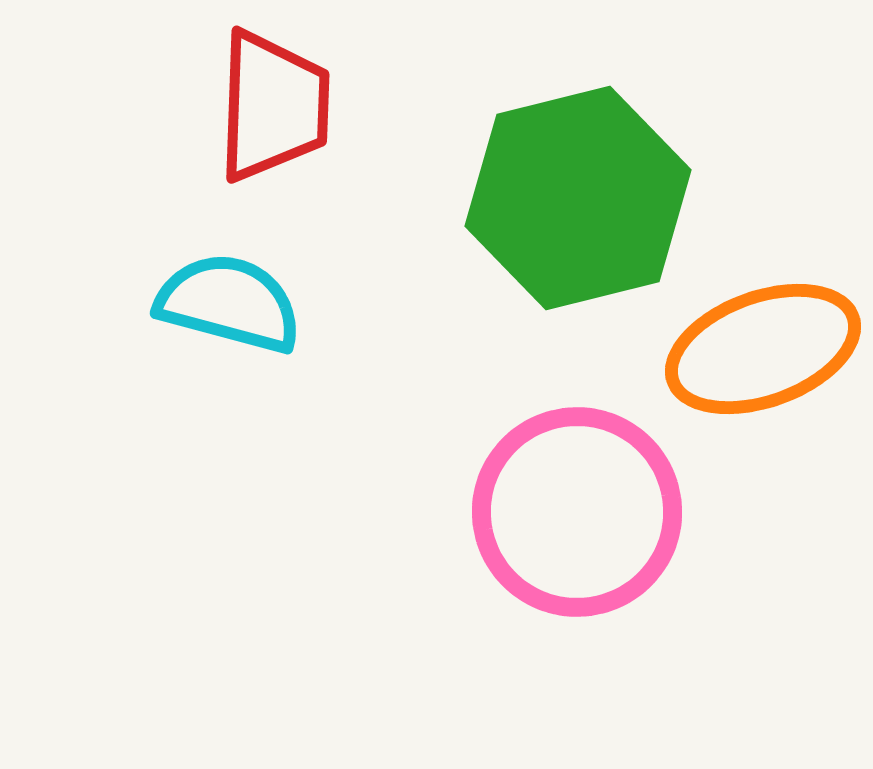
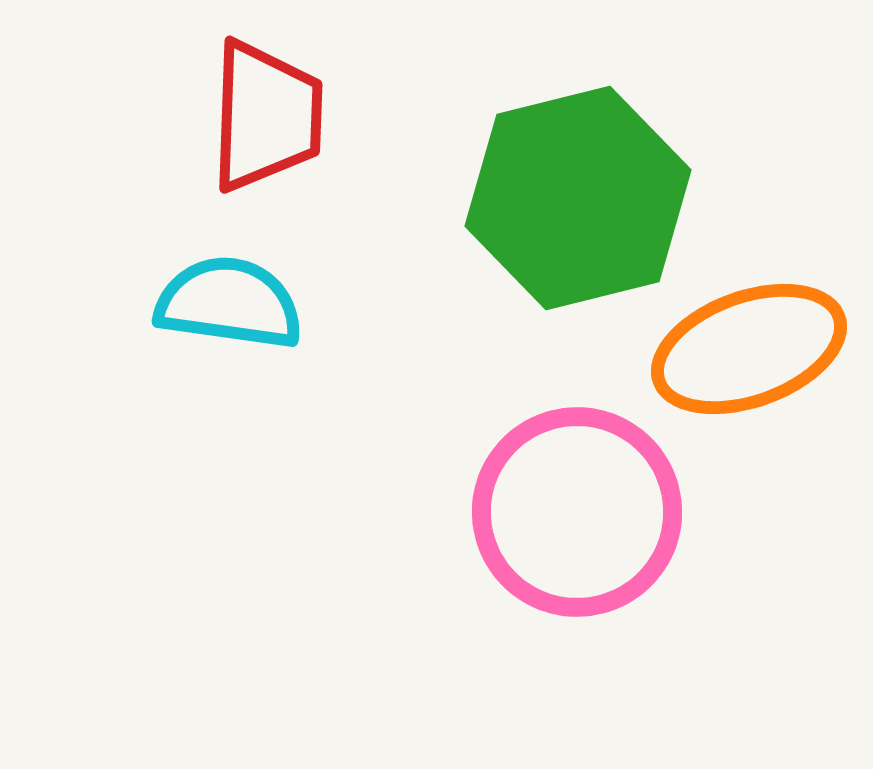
red trapezoid: moved 7 px left, 10 px down
cyan semicircle: rotated 7 degrees counterclockwise
orange ellipse: moved 14 px left
